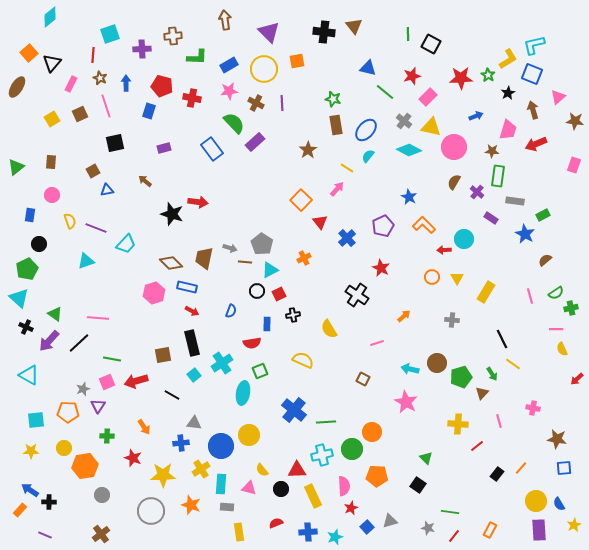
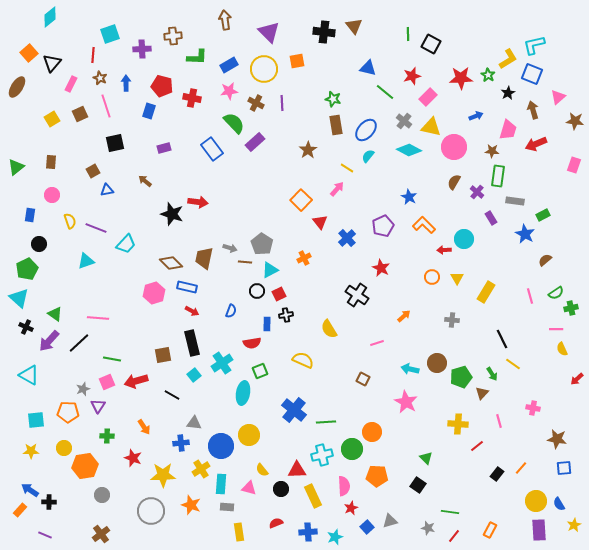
purple rectangle at (491, 218): rotated 24 degrees clockwise
black cross at (293, 315): moved 7 px left
